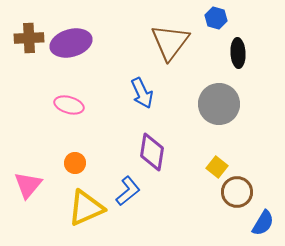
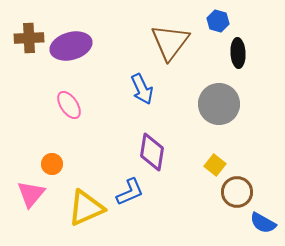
blue hexagon: moved 2 px right, 3 px down
purple ellipse: moved 3 px down
blue arrow: moved 4 px up
pink ellipse: rotated 40 degrees clockwise
orange circle: moved 23 px left, 1 px down
yellow square: moved 2 px left, 2 px up
pink triangle: moved 3 px right, 9 px down
blue L-shape: moved 2 px right, 1 px down; rotated 16 degrees clockwise
blue semicircle: rotated 88 degrees clockwise
